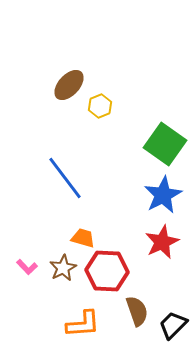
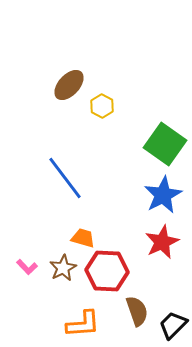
yellow hexagon: moved 2 px right; rotated 10 degrees counterclockwise
